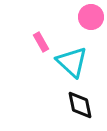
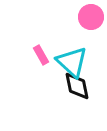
pink rectangle: moved 13 px down
black diamond: moved 3 px left, 19 px up
